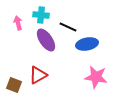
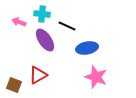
cyan cross: moved 1 px right, 1 px up
pink arrow: moved 1 px right, 1 px up; rotated 56 degrees counterclockwise
black line: moved 1 px left, 1 px up
purple ellipse: moved 1 px left
blue ellipse: moved 4 px down
pink star: rotated 10 degrees clockwise
